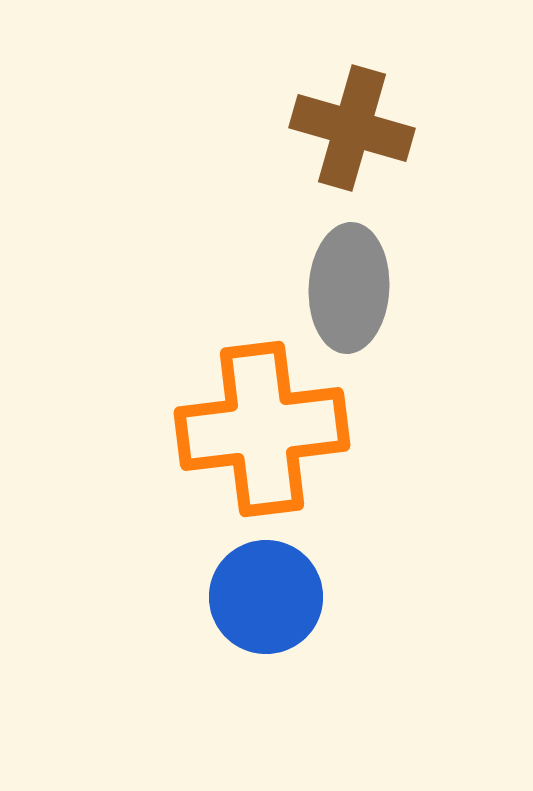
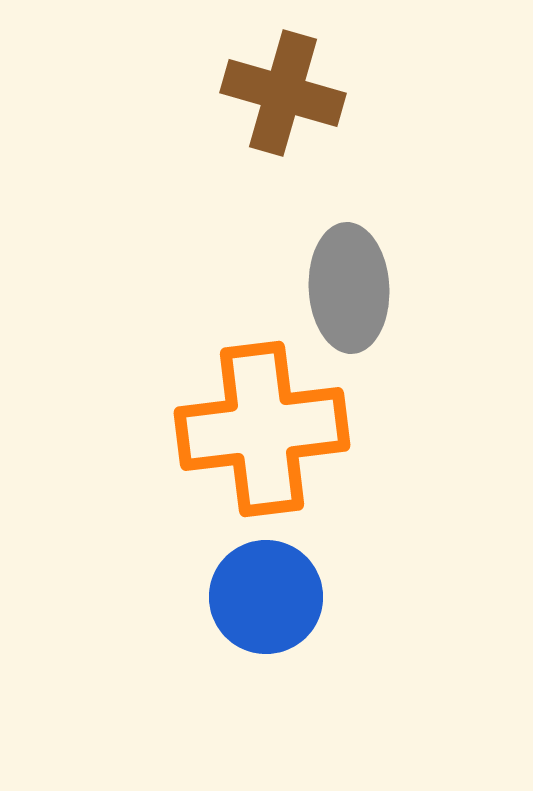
brown cross: moved 69 px left, 35 px up
gray ellipse: rotated 6 degrees counterclockwise
